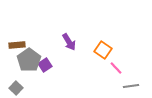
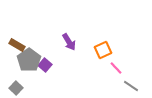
brown rectangle: rotated 35 degrees clockwise
orange square: rotated 30 degrees clockwise
purple square: rotated 16 degrees counterclockwise
gray line: rotated 42 degrees clockwise
